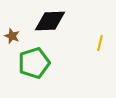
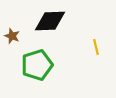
yellow line: moved 4 px left, 4 px down; rotated 28 degrees counterclockwise
green pentagon: moved 3 px right, 2 px down
